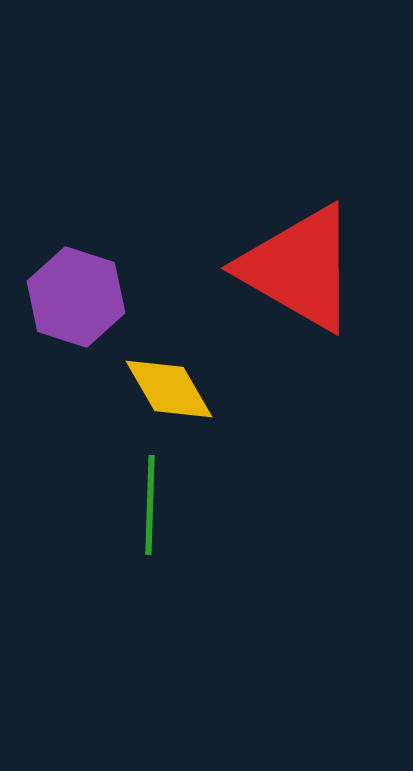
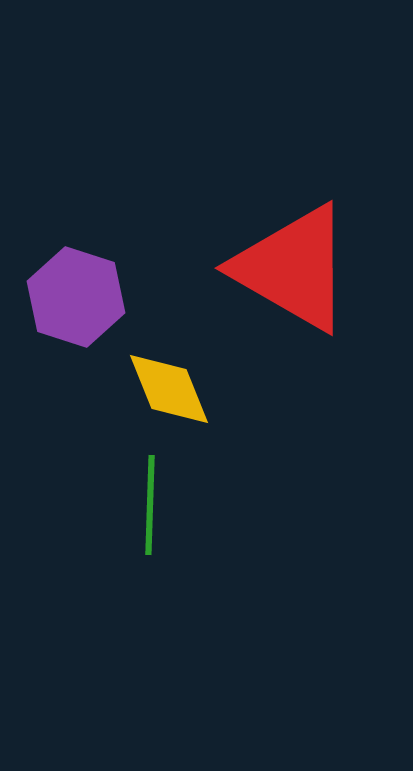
red triangle: moved 6 px left
yellow diamond: rotated 8 degrees clockwise
